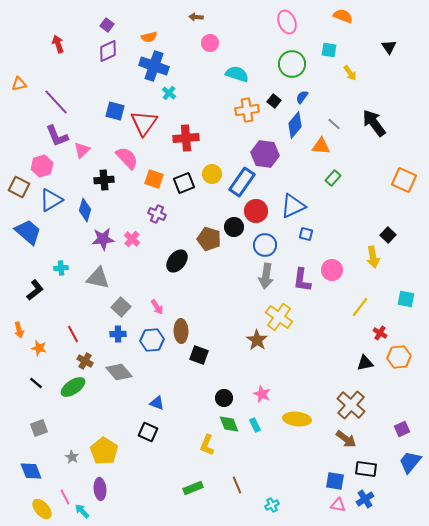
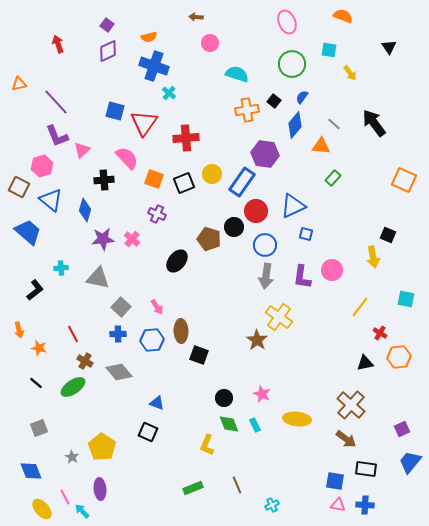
blue triangle at (51, 200): rotated 50 degrees counterclockwise
black square at (388, 235): rotated 21 degrees counterclockwise
purple L-shape at (302, 280): moved 3 px up
yellow pentagon at (104, 451): moved 2 px left, 4 px up
blue cross at (365, 499): moved 6 px down; rotated 36 degrees clockwise
